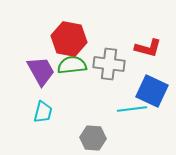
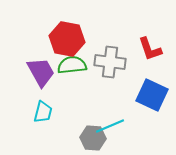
red hexagon: moved 2 px left
red L-shape: moved 2 px right, 1 px down; rotated 56 degrees clockwise
gray cross: moved 1 px right, 2 px up
purple trapezoid: moved 1 px down
blue square: moved 4 px down
cyan line: moved 22 px left, 17 px down; rotated 16 degrees counterclockwise
